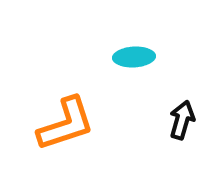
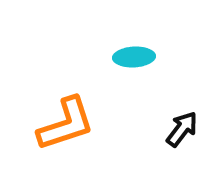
black arrow: moved 9 px down; rotated 21 degrees clockwise
